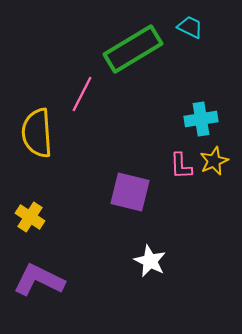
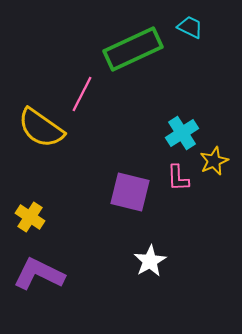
green rectangle: rotated 6 degrees clockwise
cyan cross: moved 19 px left, 14 px down; rotated 24 degrees counterclockwise
yellow semicircle: moved 4 px right, 5 px up; rotated 51 degrees counterclockwise
pink L-shape: moved 3 px left, 12 px down
white star: rotated 16 degrees clockwise
purple L-shape: moved 6 px up
